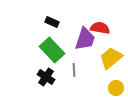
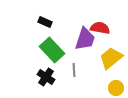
black rectangle: moved 7 px left
